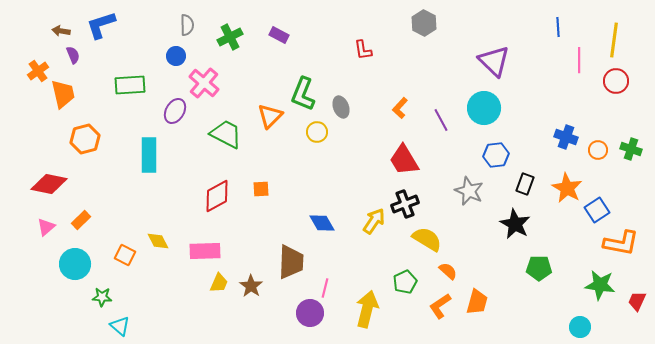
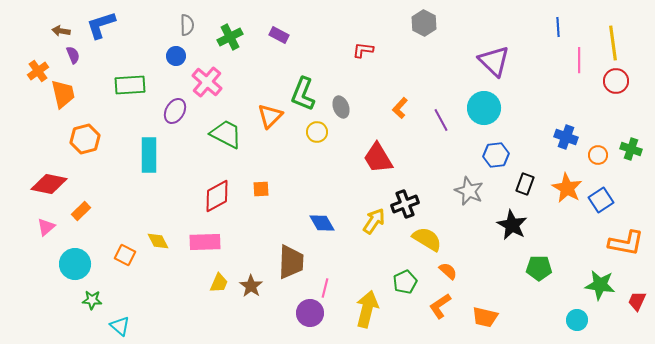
yellow line at (614, 40): moved 1 px left, 3 px down; rotated 16 degrees counterclockwise
red L-shape at (363, 50): rotated 105 degrees clockwise
pink cross at (204, 83): moved 3 px right, 1 px up
orange circle at (598, 150): moved 5 px down
red trapezoid at (404, 160): moved 26 px left, 2 px up
blue square at (597, 210): moved 4 px right, 10 px up
orange rectangle at (81, 220): moved 9 px up
black star at (515, 224): moved 3 px left, 1 px down
orange L-shape at (621, 243): moved 5 px right
pink rectangle at (205, 251): moved 9 px up
green star at (102, 297): moved 10 px left, 3 px down
orange trapezoid at (477, 302): moved 8 px right, 15 px down; rotated 88 degrees clockwise
cyan circle at (580, 327): moved 3 px left, 7 px up
